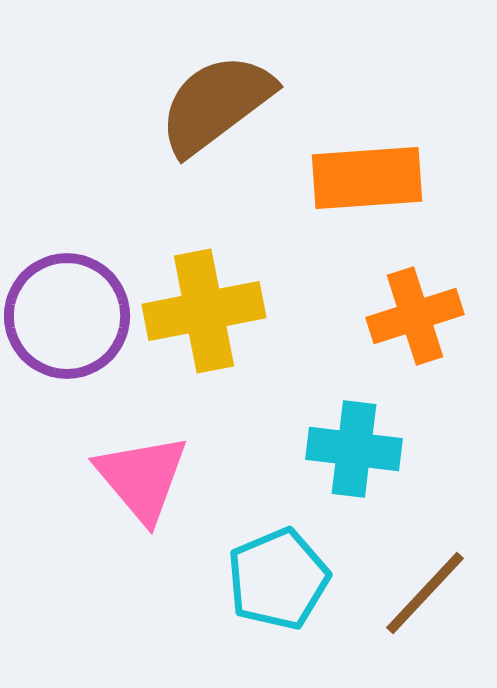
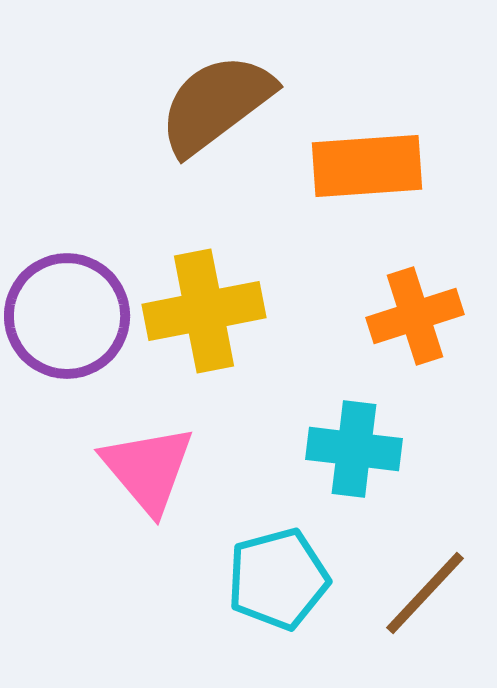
orange rectangle: moved 12 px up
pink triangle: moved 6 px right, 9 px up
cyan pentagon: rotated 8 degrees clockwise
